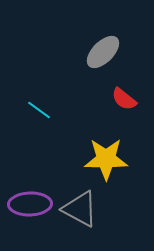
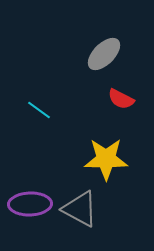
gray ellipse: moved 1 px right, 2 px down
red semicircle: moved 3 px left; rotated 12 degrees counterclockwise
